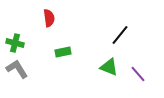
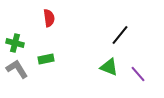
green rectangle: moved 17 px left, 7 px down
